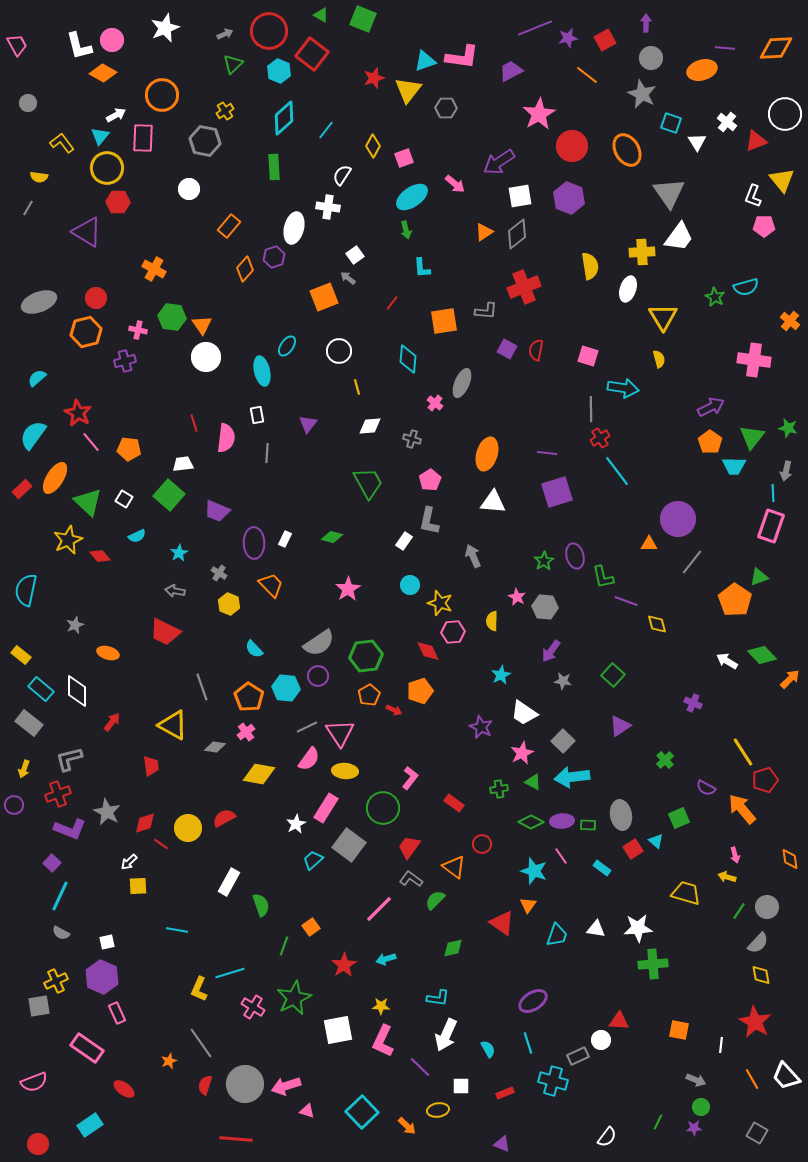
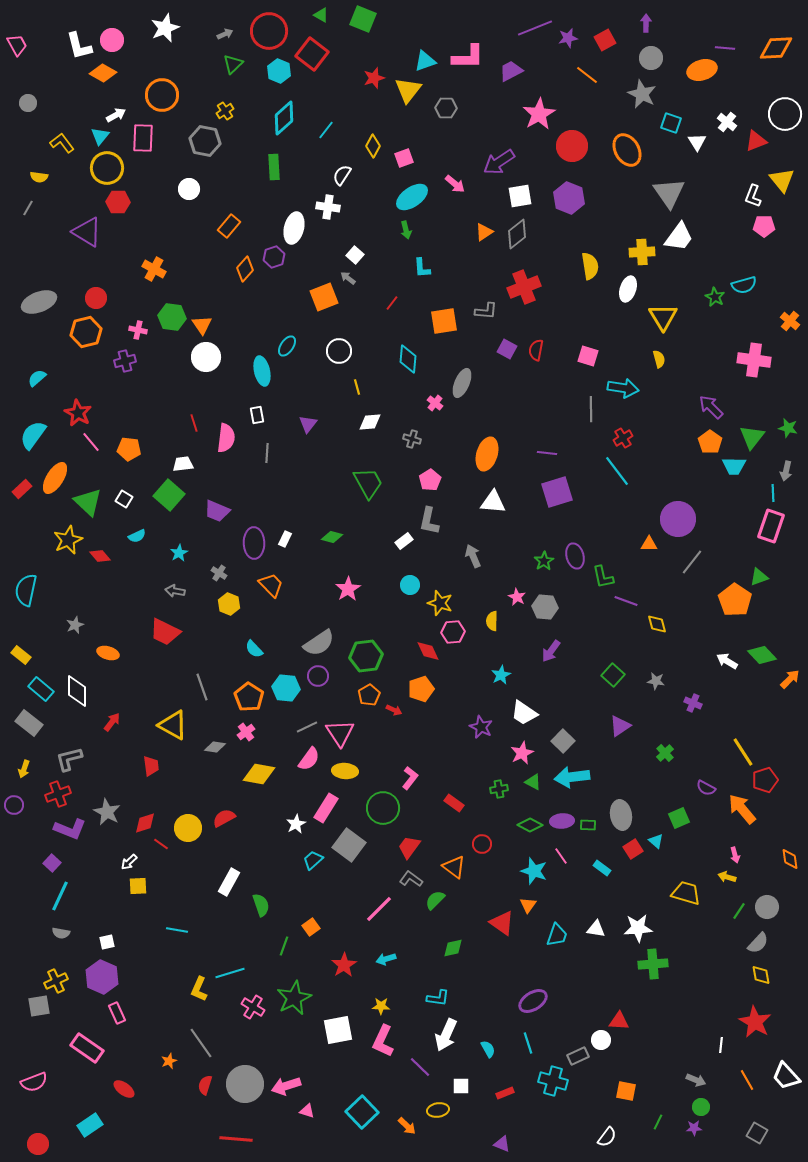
pink L-shape at (462, 57): moved 6 px right; rotated 8 degrees counterclockwise
white square at (355, 255): rotated 12 degrees counterclockwise
cyan semicircle at (746, 287): moved 2 px left, 2 px up
purple arrow at (711, 407): rotated 108 degrees counterclockwise
white diamond at (370, 426): moved 4 px up
red cross at (600, 438): moved 23 px right
white rectangle at (404, 541): rotated 18 degrees clockwise
gray star at (563, 681): moved 93 px right
orange pentagon at (420, 691): moved 1 px right, 2 px up
green cross at (665, 760): moved 7 px up
green diamond at (531, 822): moved 1 px left, 3 px down
gray semicircle at (61, 933): rotated 18 degrees counterclockwise
orange square at (679, 1030): moved 53 px left, 61 px down
orange line at (752, 1079): moved 5 px left, 1 px down
